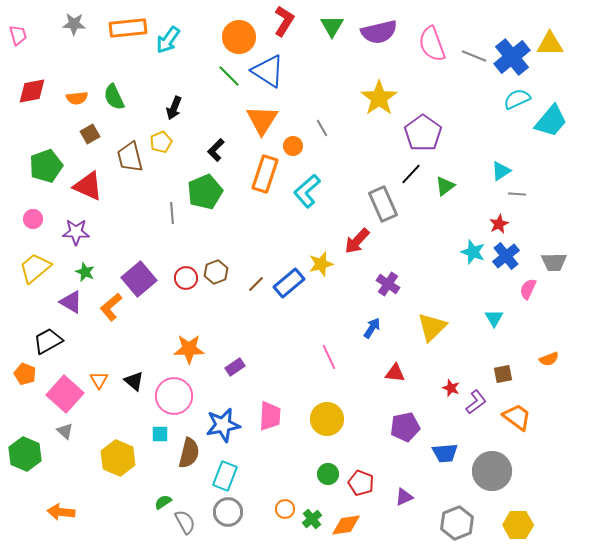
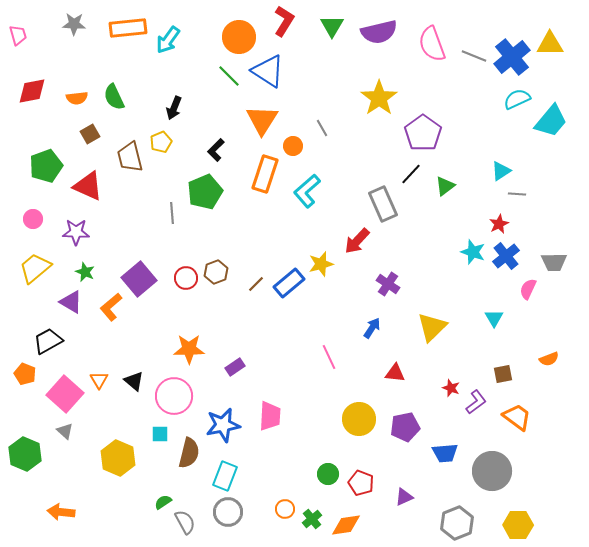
yellow circle at (327, 419): moved 32 px right
